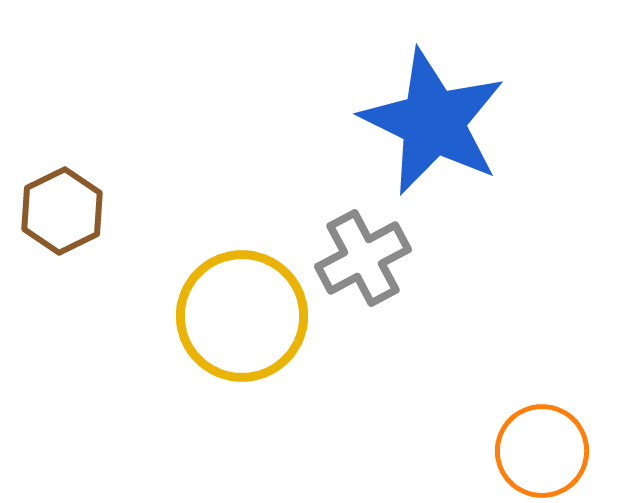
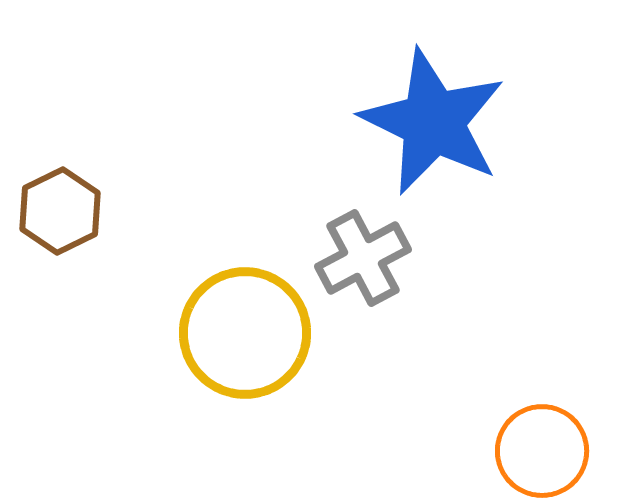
brown hexagon: moved 2 px left
yellow circle: moved 3 px right, 17 px down
